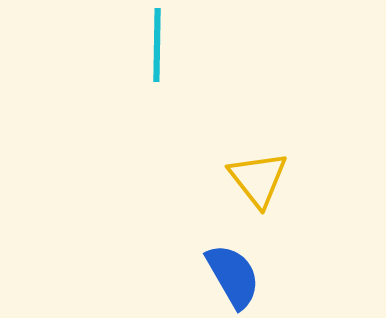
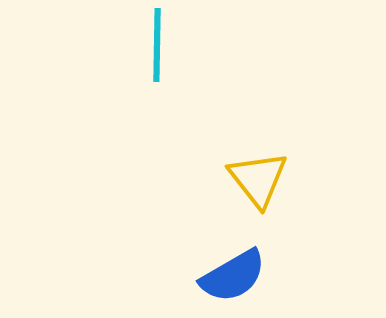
blue semicircle: rotated 90 degrees clockwise
